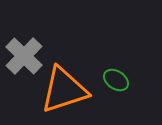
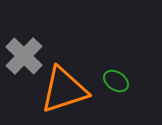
green ellipse: moved 1 px down
